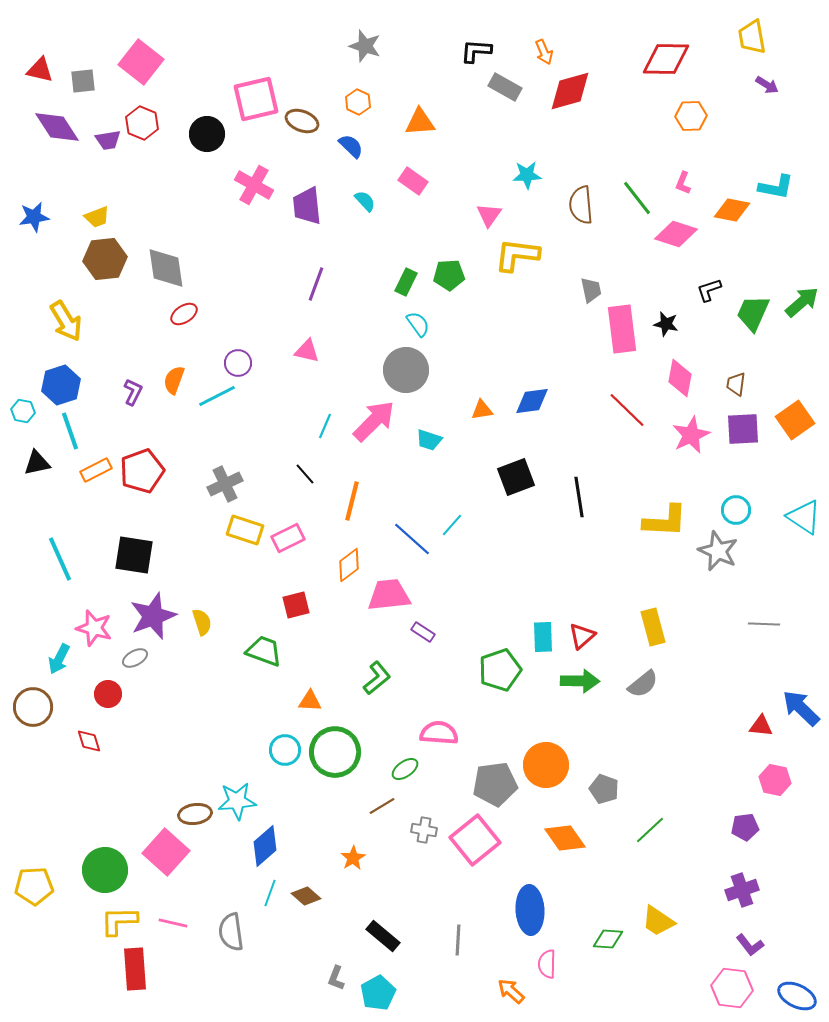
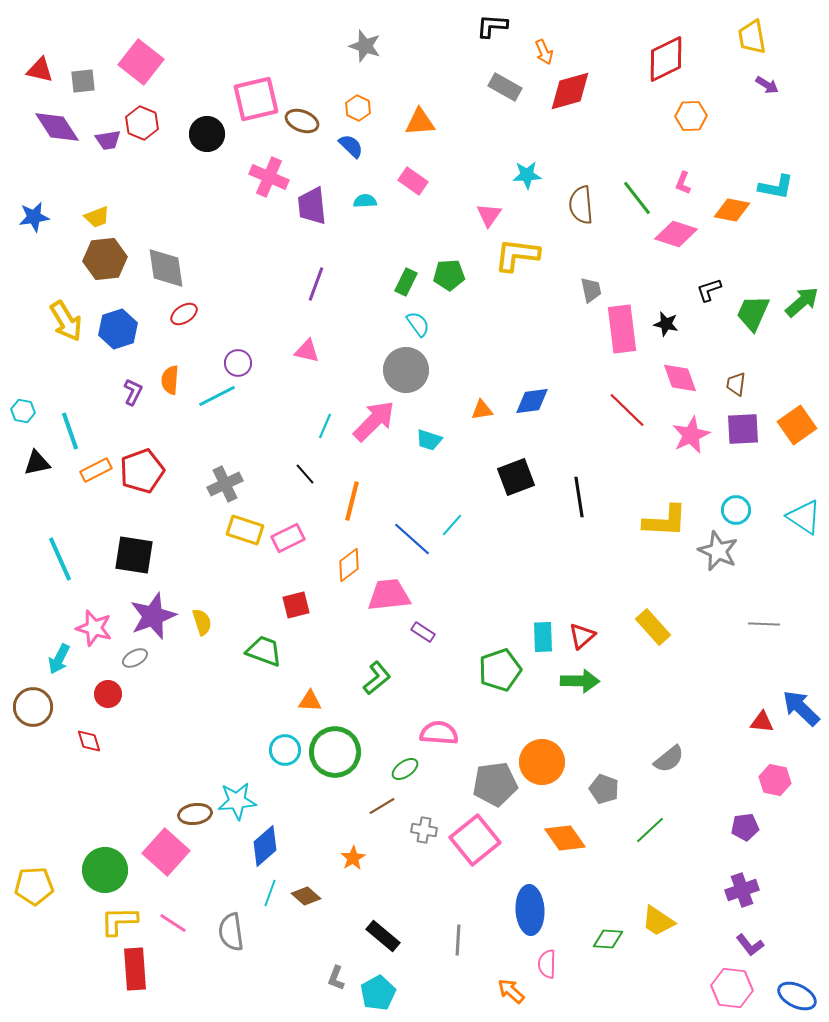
black L-shape at (476, 51): moved 16 px right, 25 px up
red diamond at (666, 59): rotated 27 degrees counterclockwise
orange hexagon at (358, 102): moved 6 px down
pink cross at (254, 185): moved 15 px right, 8 px up; rotated 6 degrees counterclockwise
cyan semicircle at (365, 201): rotated 50 degrees counterclockwise
purple trapezoid at (307, 206): moved 5 px right
pink diamond at (680, 378): rotated 30 degrees counterclockwise
orange semicircle at (174, 380): moved 4 px left; rotated 16 degrees counterclockwise
blue hexagon at (61, 385): moved 57 px right, 56 px up
orange square at (795, 420): moved 2 px right, 5 px down
yellow rectangle at (653, 627): rotated 27 degrees counterclockwise
gray semicircle at (643, 684): moved 26 px right, 75 px down
red triangle at (761, 726): moved 1 px right, 4 px up
orange circle at (546, 765): moved 4 px left, 3 px up
pink line at (173, 923): rotated 20 degrees clockwise
